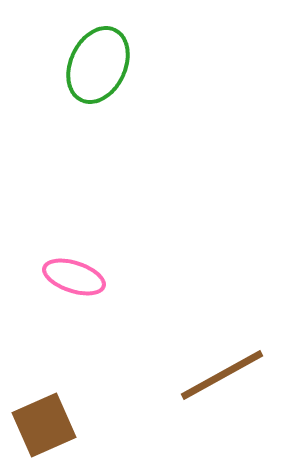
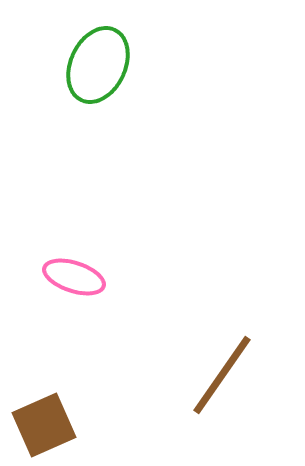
brown line: rotated 26 degrees counterclockwise
